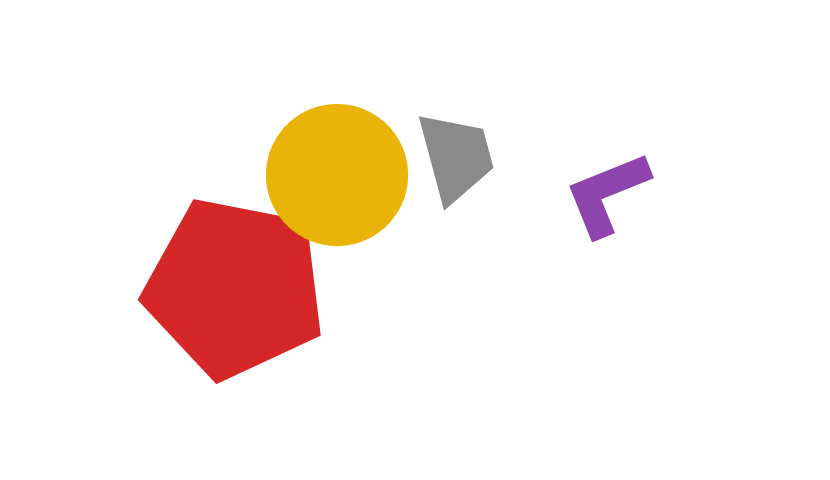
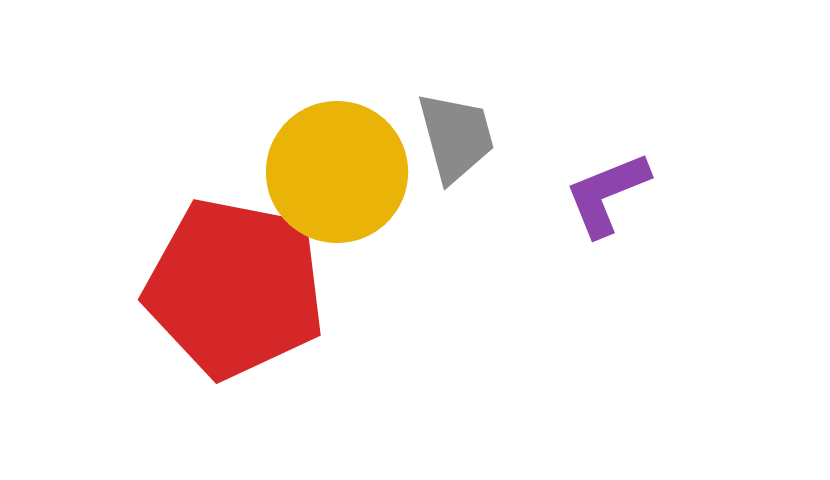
gray trapezoid: moved 20 px up
yellow circle: moved 3 px up
